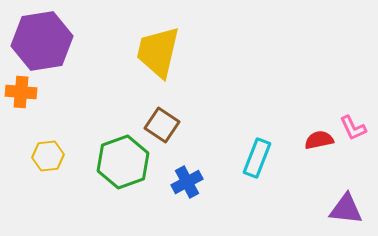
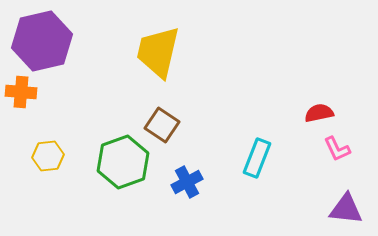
purple hexagon: rotated 4 degrees counterclockwise
pink L-shape: moved 16 px left, 21 px down
red semicircle: moved 27 px up
